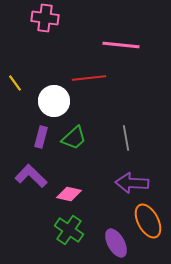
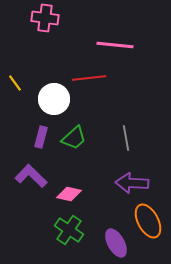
pink line: moved 6 px left
white circle: moved 2 px up
